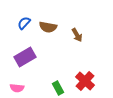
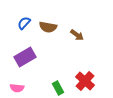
brown arrow: rotated 24 degrees counterclockwise
